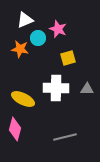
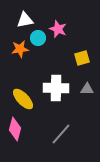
white triangle: rotated 12 degrees clockwise
orange star: rotated 18 degrees counterclockwise
yellow square: moved 14 px right
yellow ellipse: rotated 20 degrees clockwise
gray line: moved 4 px left, 3 px up; rotated 35 degrees counterclockwise
